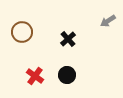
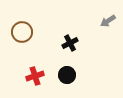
black cross: moved 2 px right, 4 px down; rotated 14 degrees clockwise
red cross: rotated 36 degrees clockwise
